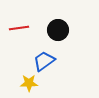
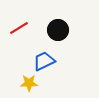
red line: rotated 24 degrees counterclockwise
blue trapezoid: rotated 10 degrees clockwise
